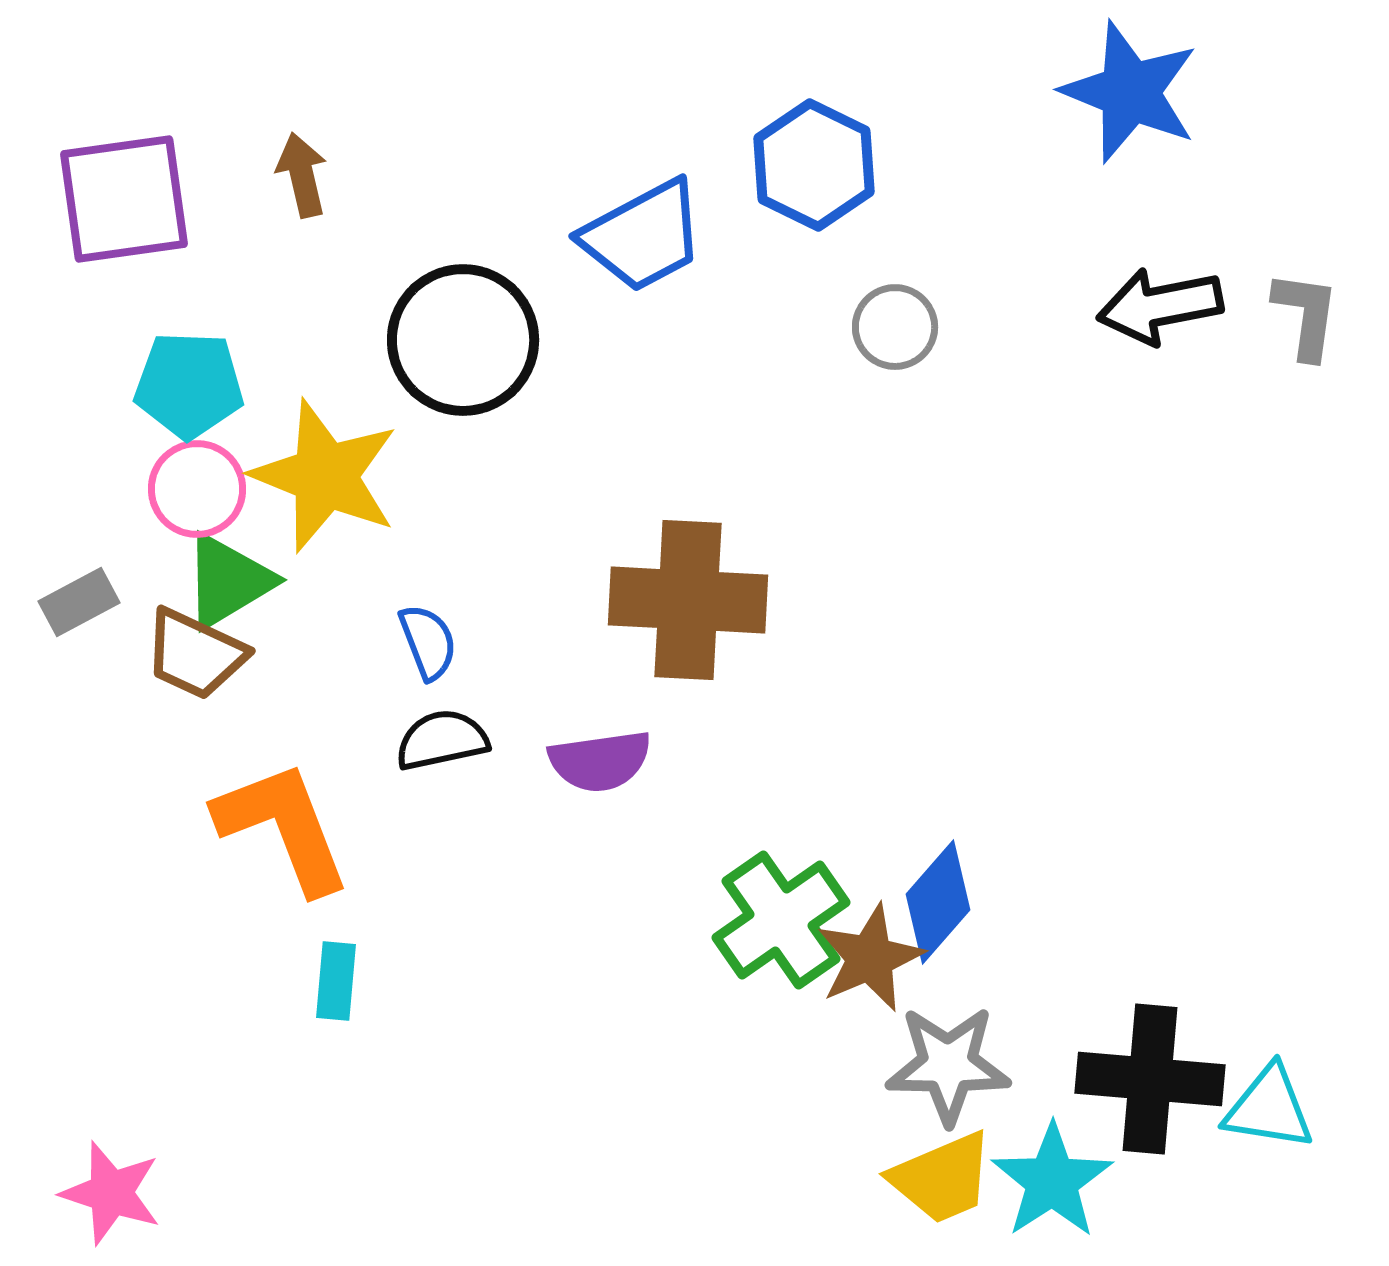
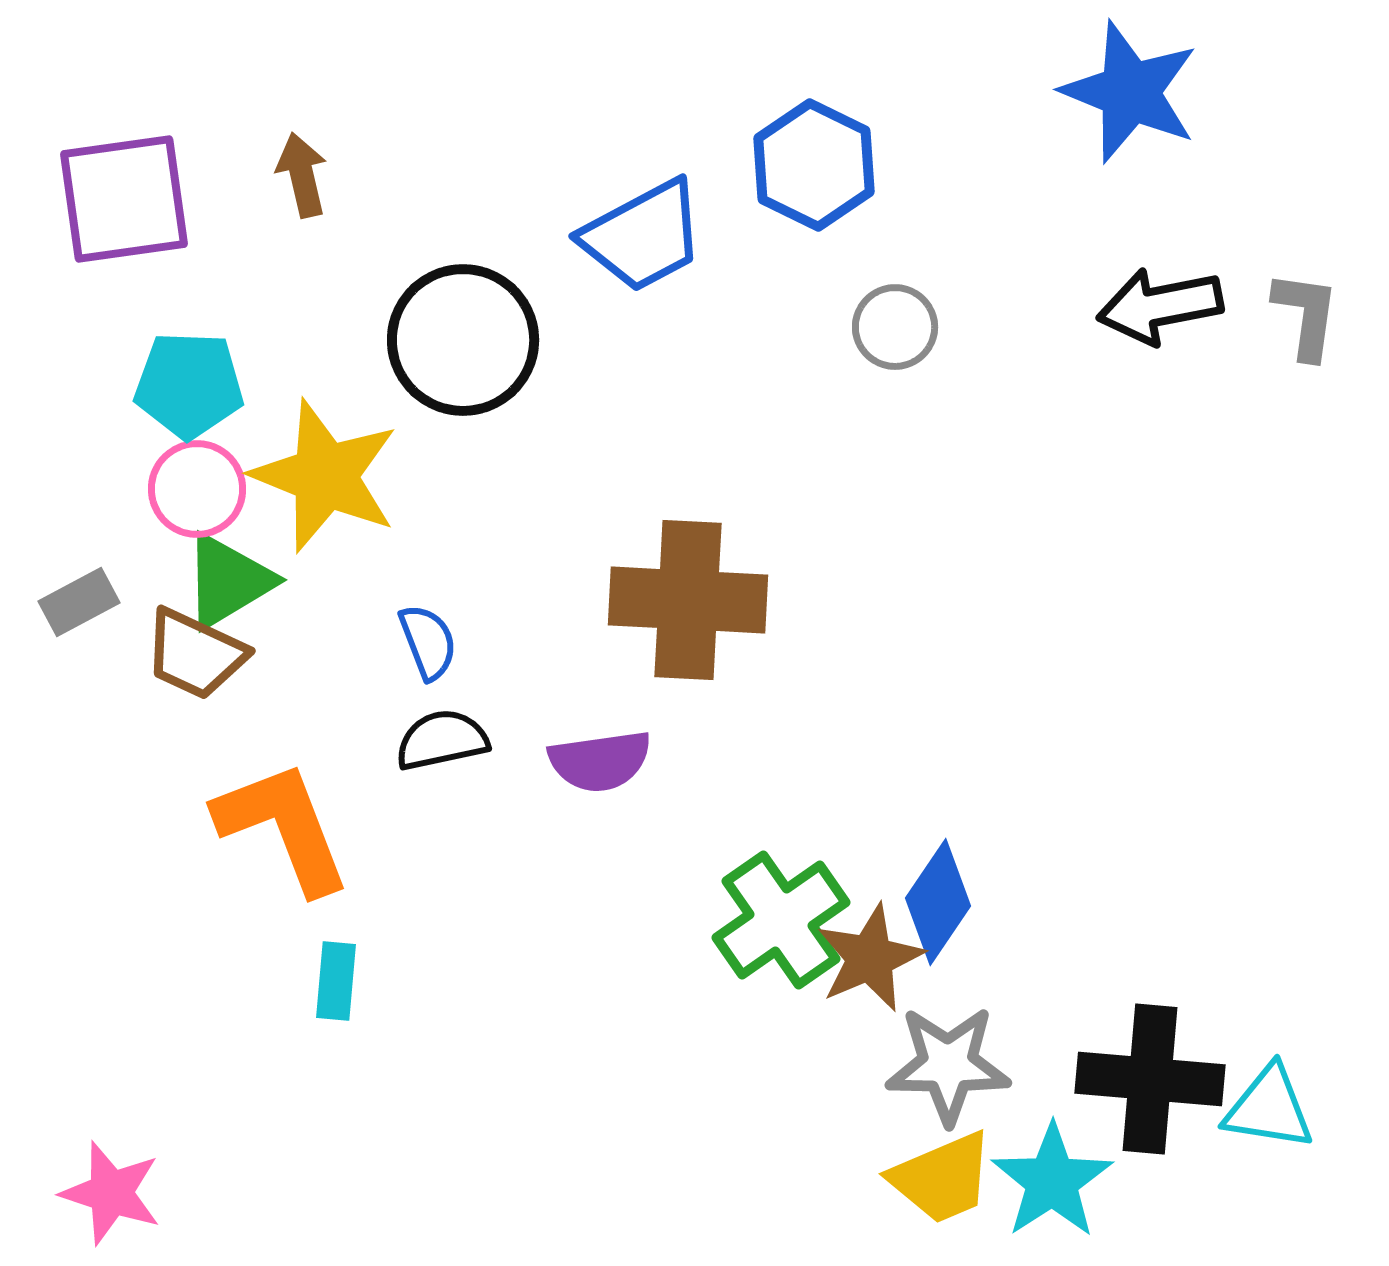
blue diamond: rotated 7 degrees counterclockwise
